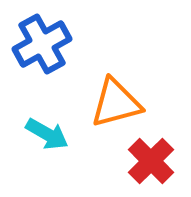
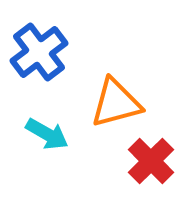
blue cross: moved 3 px left, 8 px down; rotated 8 degrees counterclockwise
